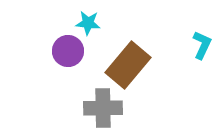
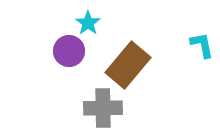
cyan star: rotated 30 degrees clockwise
cyan L-shape: rotated 36 degrees counterclockwise
purple circle: moved 1 px right
